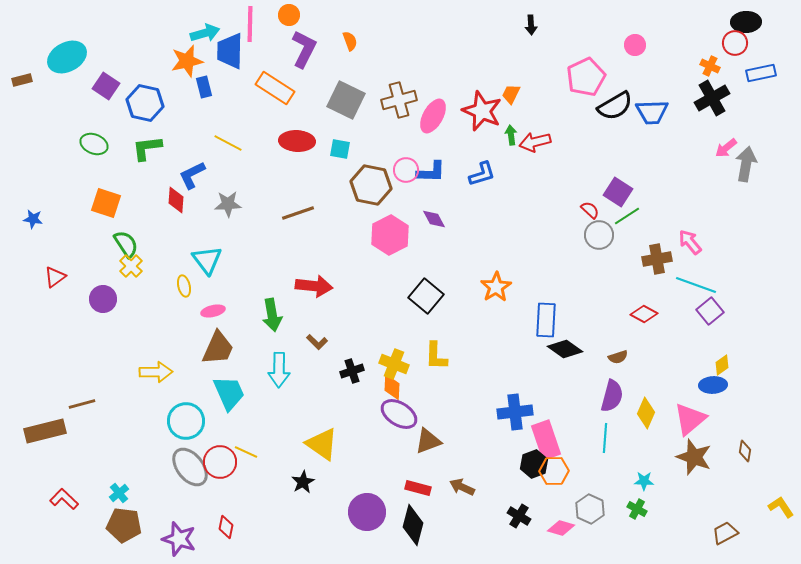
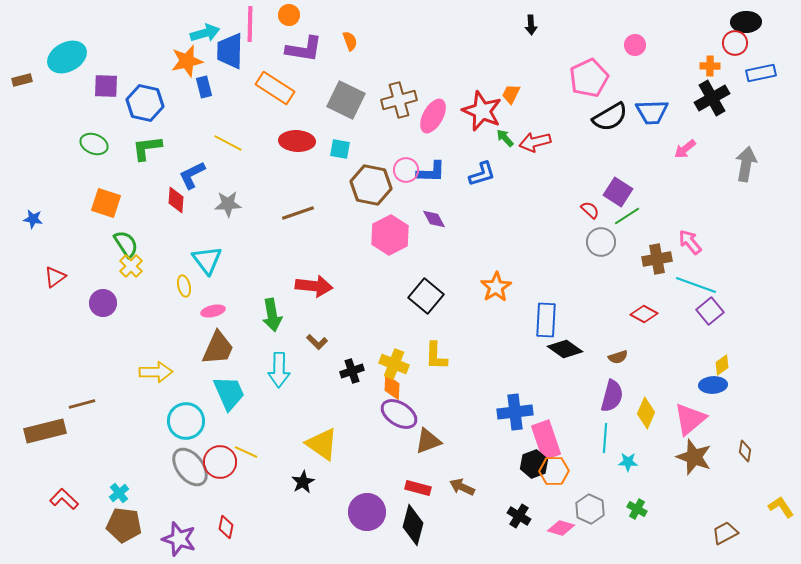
purple L-shape at (304, 49): rotated 72 degrees clockwise
orange cross at (710, 66): rotated 24 degrees counterclockwise
pink pentagon at (586, 77): moved 3 px right, 1 px down
purple square at (106, 86): rotated 32 degrees counterclockwise
black semicircle at (615, 106): moved 5 px left, 11 px down
green arrow at (511, 135): moved 6 px left, 3 px down; rotated 36 degrees counterclockwise
pink arrow at (726, 148): moved 41 px left, 1 px down
gray circle at (599, 235): moved 2 px right, 7 px down
purple circle at (103, 299): moved 4 px down
cyan star at (644, 481): moved 16 px left, 19 px up
